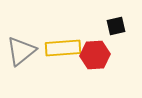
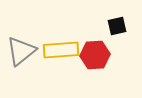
black square: moved 1 px right
yellow rectangle: moved 2 px left, 2 px down
